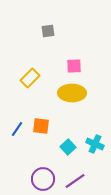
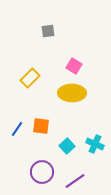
pink square: rotated 35 degrees clockwise
cyan square: moved 1 px left, 1 px up
purple circle: moved 1 px left, 7 px up
